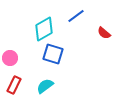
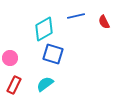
blue line: rotated 24 degrees clockwise
red semicircle: moved 11 px up; rotated 24 degrees clockwise
cyan semicircle: moved 2 px up
